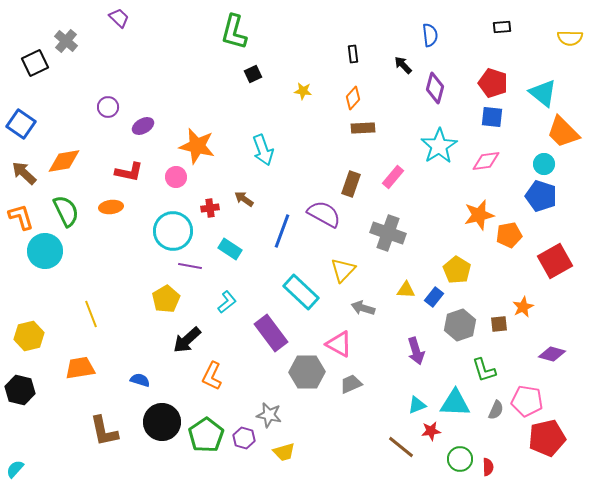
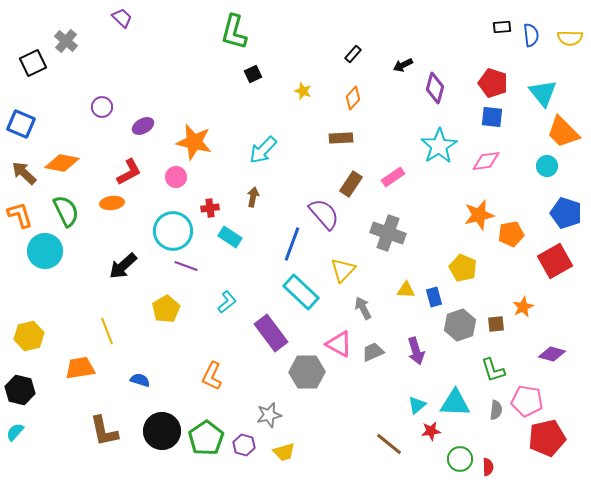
purple trapezoid at (119, 18): moved 3 px right
blue semicircle at (430, 35): moved 101 px right
black rectangle at (353, 54): rotated 48 degrees clockwise
black square at (35, 63): moved 2 px left
black arrow at (403, 65): rotated 72 degrees counterclockwise
yellow star at (303, 91): rotated 12 degrees clockwise
cyan triangle at (543, 93): rotated 12 degrees clockwise
purple circle at (108, 107): moved 6 px left
blue square at (21, 124): rotated 12 degrees counterclockwise
brown rectangle at (363, 128): moved 22 px left, 10 px down
orange star at (197, 146): moved 3 px left, 4 px up
cyan arrow at (263, 150): rotated 64 degrees clockwise
orange diamond at (64, 161): moved 2 px left, 2 px down; rotated 20 degrees clockwise
cyan circle at (544, 164): moved 3 px right, 2 px down
red L-shape at (129, 172): rotated 40 degrees counterclockwise
pink rectangle at (393, 177): rotated 15 degrees clockwise
brown rectangle at (351, 184): rotated 15 degrees clockwise
blue pentagon at (541, 196): moved 25 px right, 17 px down
brown arrow at (244, 199): moved 9 px right, 2 px up; rotated 66 degrees clockwise
orange ellipse at (111, 207): moved 1 px right, 4 px up
purple semicircle at (324, 214): rotated 20 degrees clockwise
orange L-shape at (21, 217): moved 1 px left, 2 px up
blue line at (282, 231): moved 10 px right, 13 px down
orange pentagon at (509, 235): moved 2 px right, 1 px up
cyan rectangle at (230, 249): moved 12 px up
purple line at (190, 266): moved 4 px left; rotated 10 degrees clockwise
yellow pentagon at (457, 270): moved 6 px right, 2 px up; rotated 8 degrees counterclockwise
blue rectangle at (434, 297): rotated 54 degrees counterclockwise
yellow pentagon at (166, 299): moved 10 px down
gray arrow at (363, 308): rotated 45 degrees clockwise
yellow line at (91, 314): moved 16 px right, 17 px down
brown square at (499, 324): moved 3 px left
black arrow at (187, 340): moved 64 px left, 74 px up
green L-shape at (484, 370): moved 9 px right
gray trapezoid at (351, 384): moved 22 px right, 32 px up
cyan triangle at (417, 405): rotated 18 degrees counterclockwise
gray semicircle at (496, 410): rotated 18 degrees counterclockwise
gray star at (269, 415): rotated 25 degrees counterclockwise
black circle at (162, 422): moved 9 px down
green pentagon at (206, 435): moved 3 px down
purple hexagon at (244, 438): moved 7 px down
brown line at (401, 447): moved 12 px left, 3 px up
cyan semicircle at (15, 469): moved 37 px up
